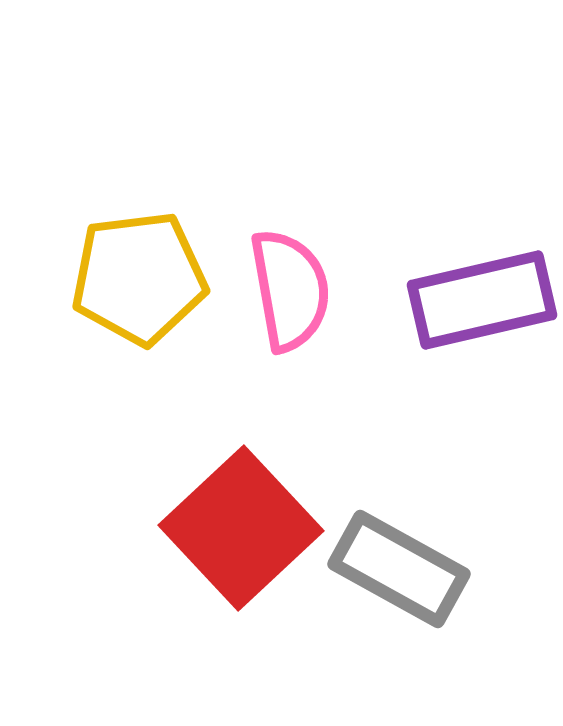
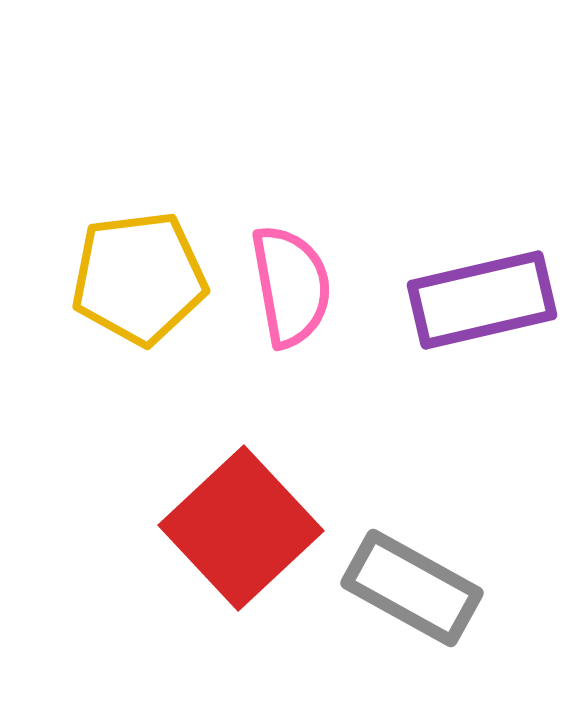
pink semicircle: moved 1 px right, 4 px up
gray rectangle: moved 13 px right, 19 px down
